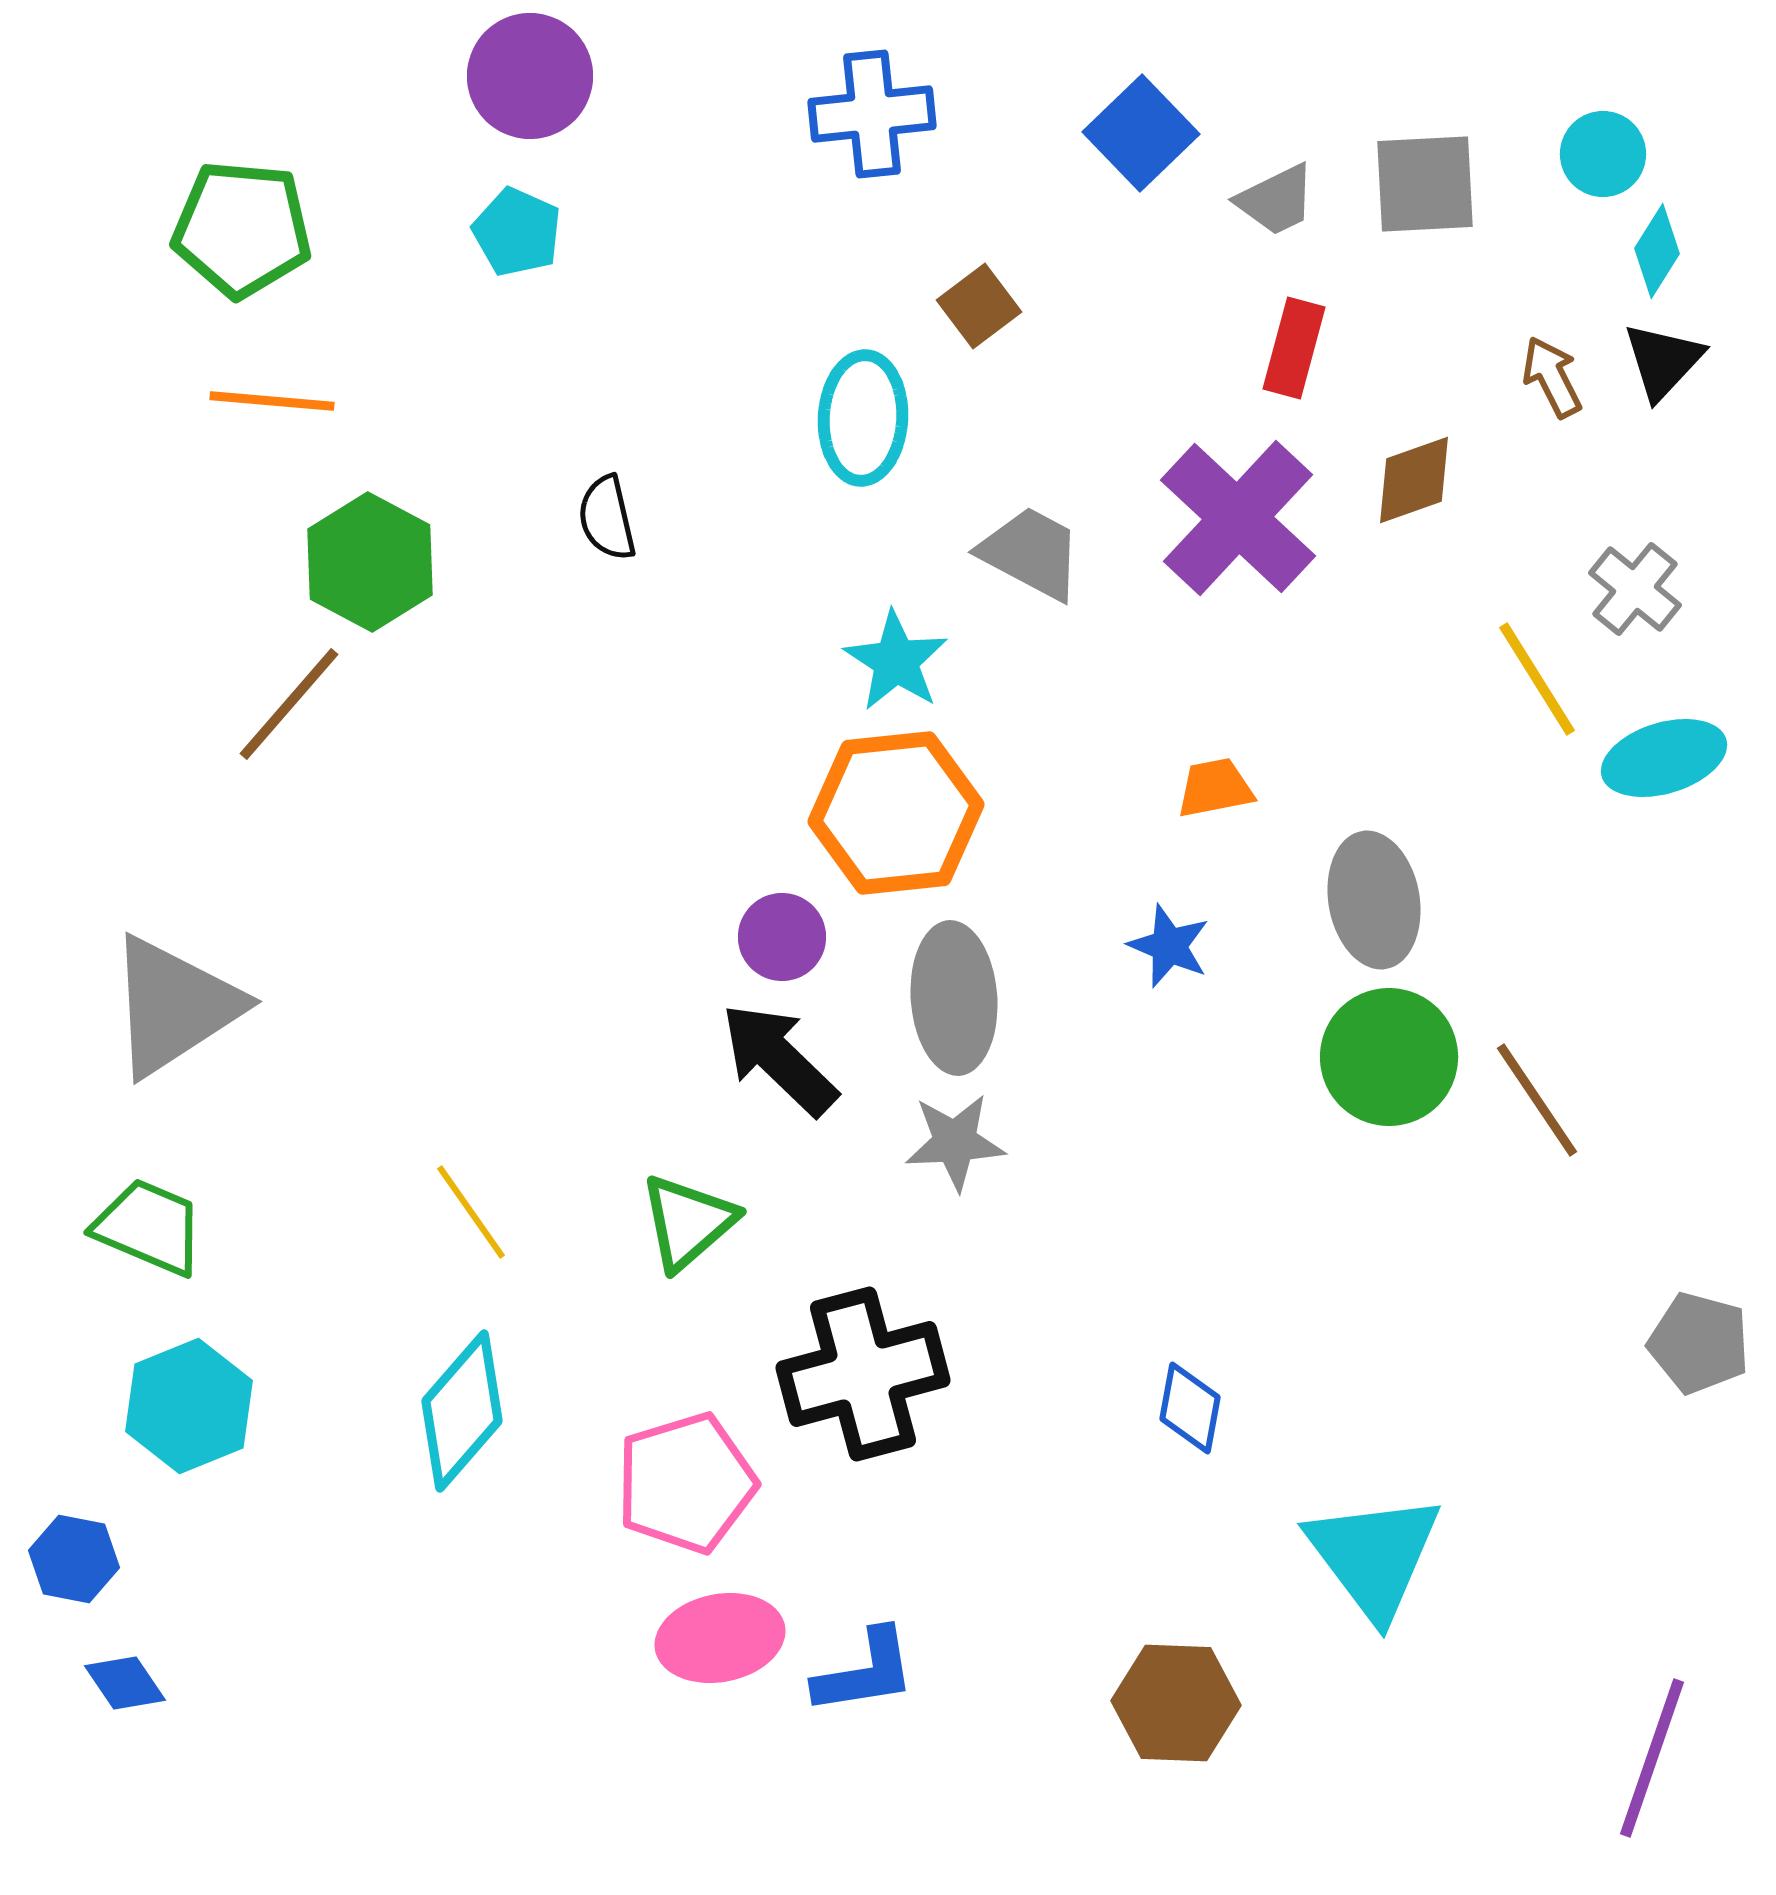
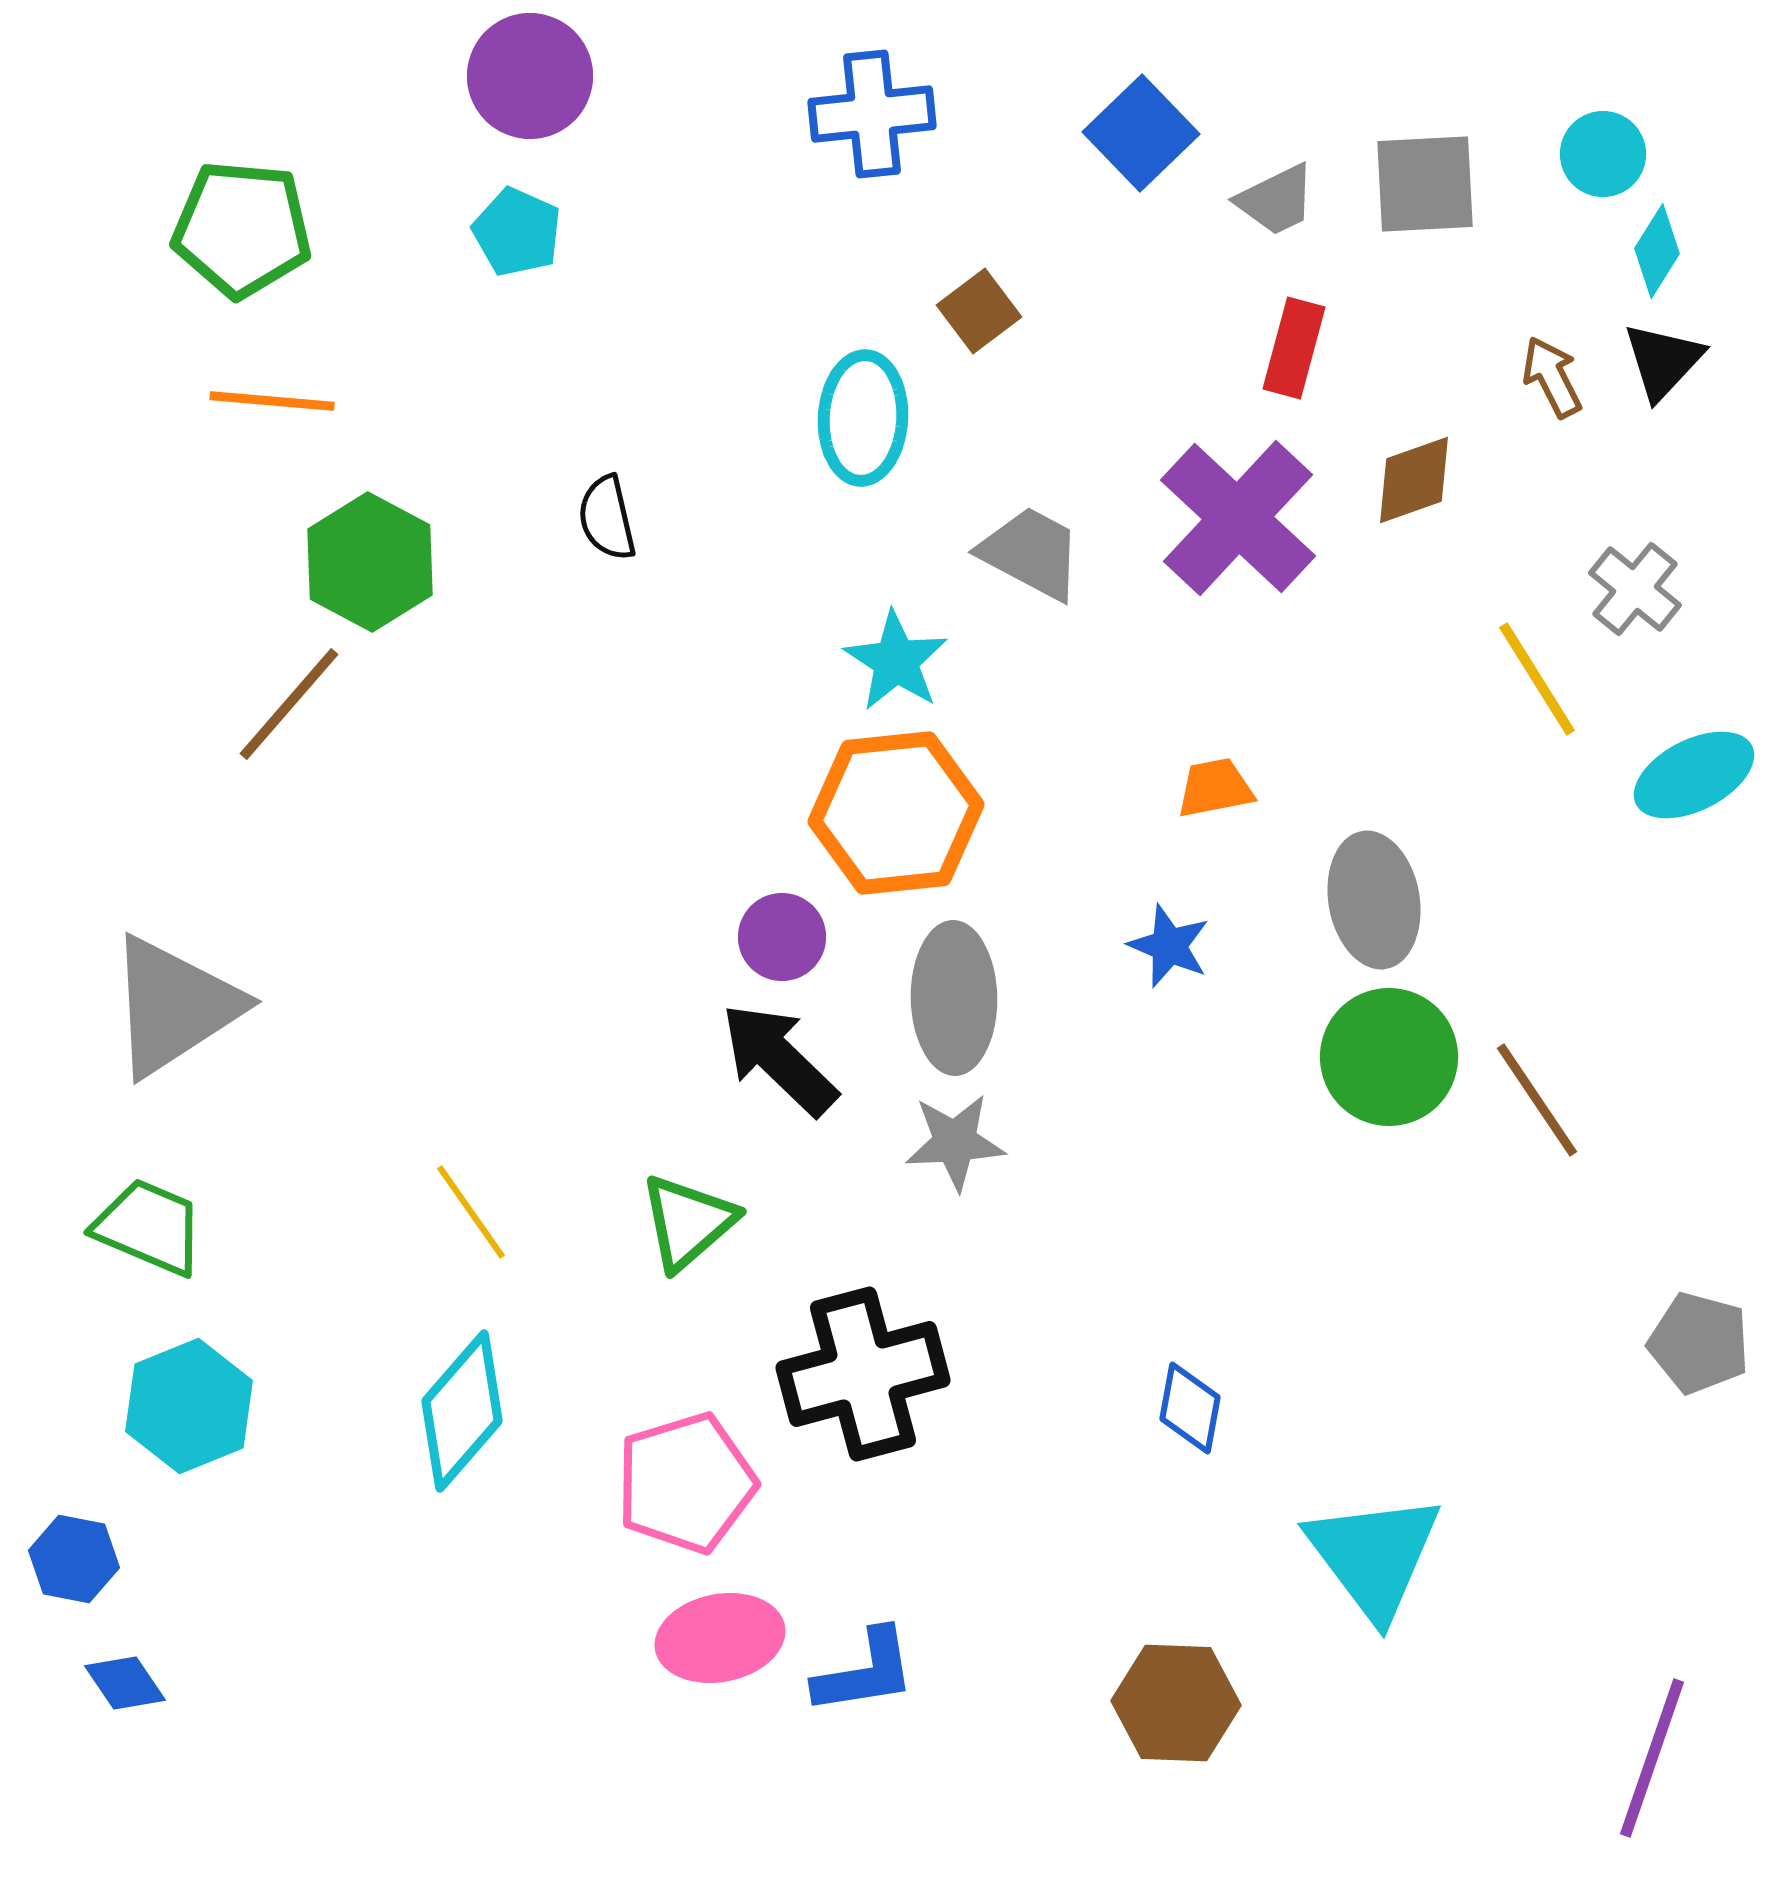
brown square at (979, 306): moved 5 px down
cyan ellipse at (1664, 758): moved 30 px right, 17 px down; rotated 10 degrees counterclockwise
gray ellipse at (954, 998): rotated 3 degrees clockwise
